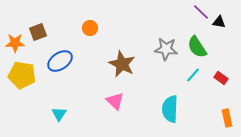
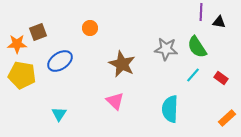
purple line: rotated 48 degrees clockwise
orange star: moved 2 px right, 1 px down
orange rectangle: rotated 60 degrees clockwise
